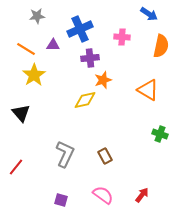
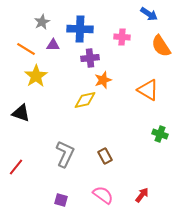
gray star: moved 5 px right, 6 px down; rotated 21 degrees counterclockwise
blue cross: rotated 25 degrees clockwise
orange semicircle: rotated 135 degrees clockwise
yellow star: moved 2 px right, 1 px down
black triangle: rotated 30 degrees counterclockwise
